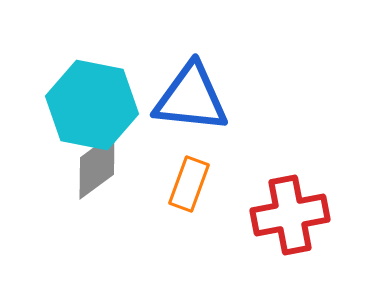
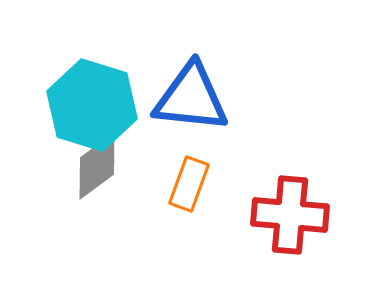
cyan hexagon: rotated 6 degrees clockwise
red cross: rotated 16 degrees clockwise
